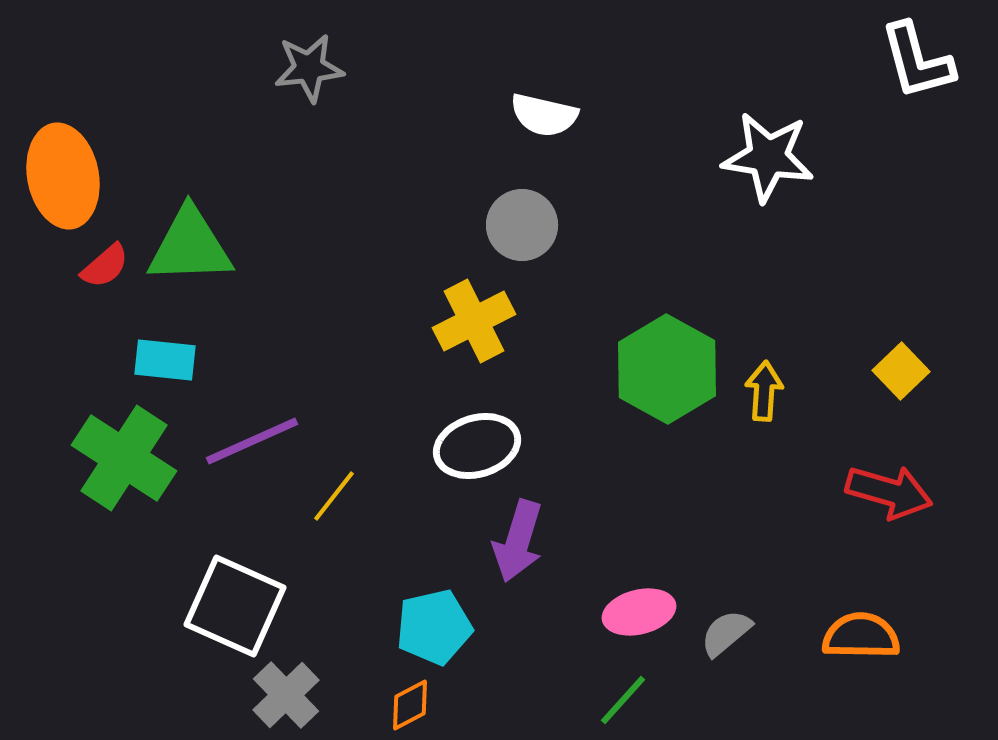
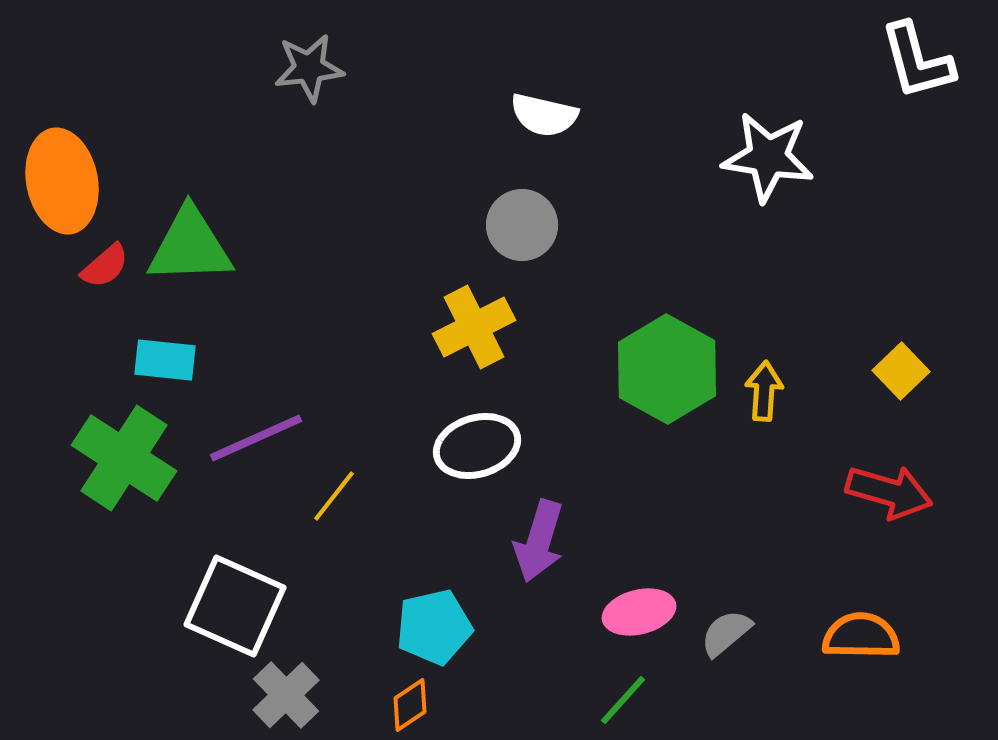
orange ellipse: moved 1 px left, 5 px down
yellow cross: moved 6 px down
purple line: moved 4 px right, 3 px up
purple arrow: moved 21 px right
orange diamond: rotated 6 degrees counterclockwise
